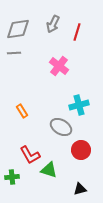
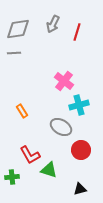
pink cross: moved 5 px right, 15 px down
